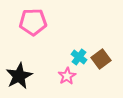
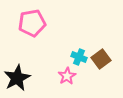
pink pentagon: moved 1 px left, 1 px down; rotated 8 degrees counterclockwise
cyan cross: rotated 14 degrees counterclockwise
black star: moved 2 px left, 2 px down
